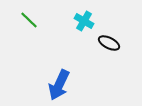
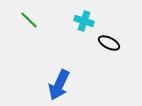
cyan cross: rotated 12 degrees counterclockwise
